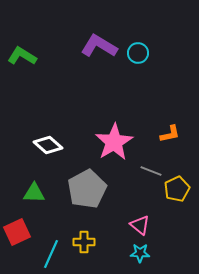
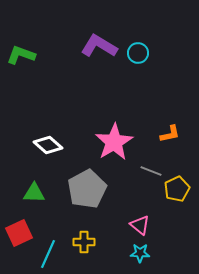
green L-shape: moved 1 px left, 1 px up; rotated 12 degrees counterclockwise
red square: moved 2 px right, 1 px down
cyan line: moved 3 px left
